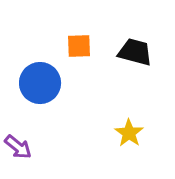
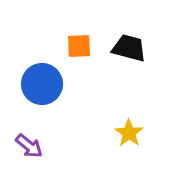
black trapezoid: moved 6 px left, 4 px up
blue circle: moved 2 px right, 1 px down
purple arrow: moved 11 px right, 1 px up
